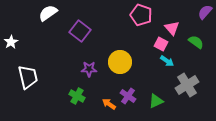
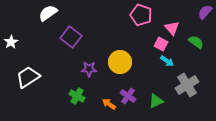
purple square: moved 9 px left, 6 px down
white trapezoid: rotated 110 degrees counterclockwise
